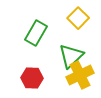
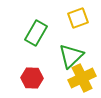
yellow square: rotated 25 degrees clockwise
yellow cross: moved 2 px right, 3 px down
